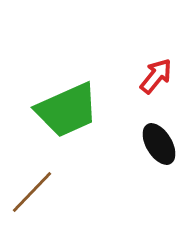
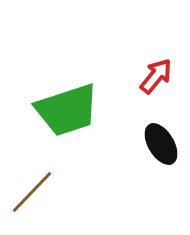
green trapezoid: rotated 6 degrees clockwise
black ellipse: moved 2 px right
